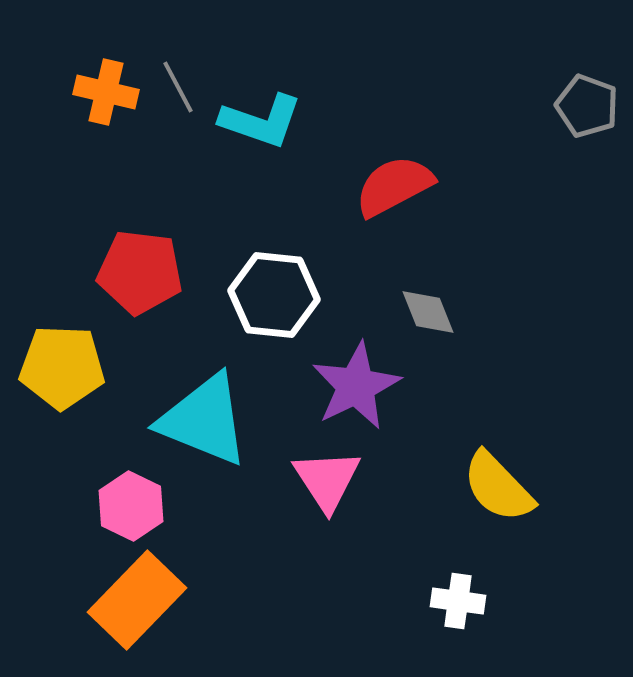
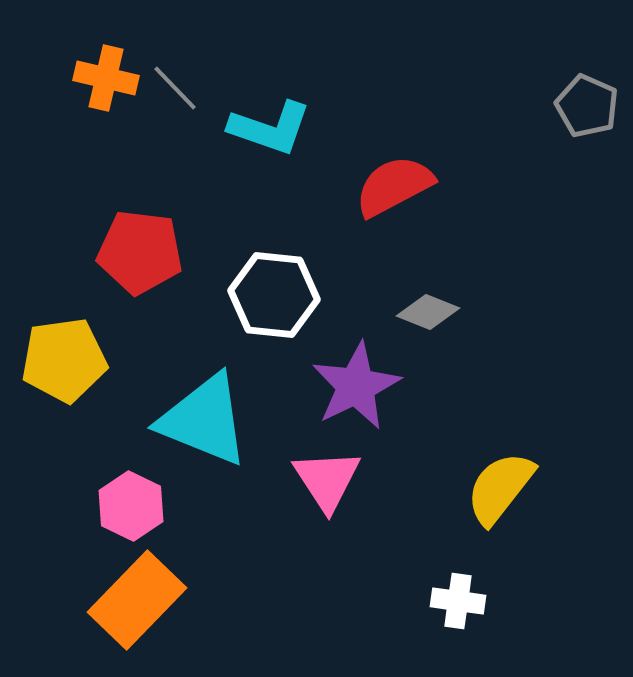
gray line: moved 3 px left, 1 px down; rotated 16 degrees counterclockwise
orange cross: moved 14 px up
gray pentagon: rotated 4 degrees clockwise
cyan L-shape: moved 9 px right, 7 px down
red pentagon: moved 20 px up
gray diamond: rotated 46 degrees counterclockwise
yellow pentagon: moved 2 px right, 7 px up; rotated 10 degrees counterclockwise
yellow semicircle: moved 2 px right, 1 px down; rotated 82 degrees clockwise
